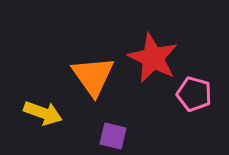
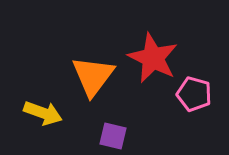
orange triangle: rotated 12 degrees clockwise
